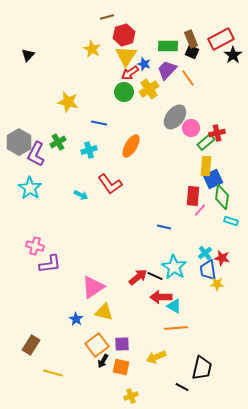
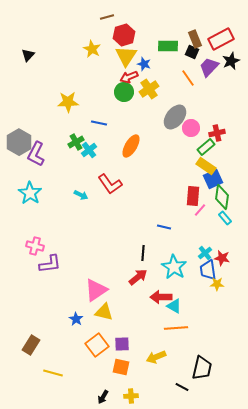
brown rectangle at (191, 39): moved 4 px right
black star at (233, 55): moved 2 px left, 6 px down; rotated 12 degrees clockwise
purple trapezoid at (167, 70): moved 42 px right, 3 px up
red arrow at (130, 73): moved 1 px left, 4 px down; rotated 12 degrees clockwise
yellow star at (68, 102): rotated 15 degrees counterclockwise
green cross at (58, 142): moved 18 px right
green rectangle at (206, 142): moved 5 px down
cyan cross at (89, 150): rotated 21 degrees counterclockwise
yellow rectangle at (206, 166): rotated 60 degrees counterclockwise
cyan star at (30, 188): moved 5 px down
cyan rectangle at (231, 221): moved 6 px left, 3 px up; rotated 32 degrees clockwise
black line at (155, 276): moved 12 px left, 23 px up; rotated 70 degrees clockwise
pink triangle at (93, 287): moved 3 px right, 3 px down
black arrow at (103, 361): moved 36 px down
yellow cross at (131, 396): rotated 16 degrees clockwise
